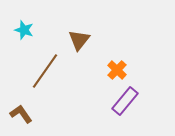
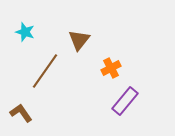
cyan star: moved 1 px right, 2 px down
orange cross: moved 6 px left, 2 px up; rotated 18 degrees clockwise
brown L-shape: moved 1 px up
